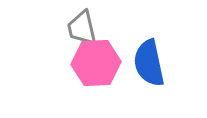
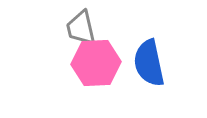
gray trapezoid: moved 1 px left
